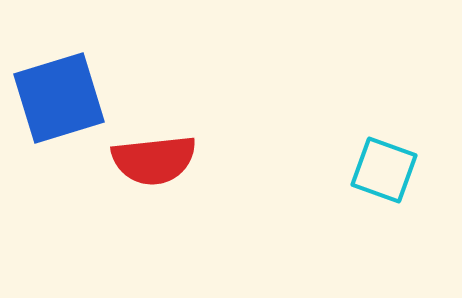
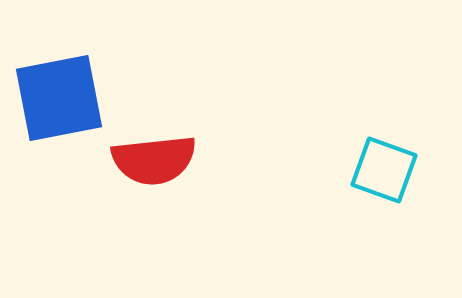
blue square: rotated 6 degrees clockwise
